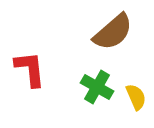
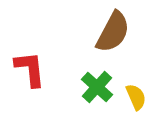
brown semicircle: rotated 21 degrees counterclockwise
green cross: rotated 12 degrees clockwise
